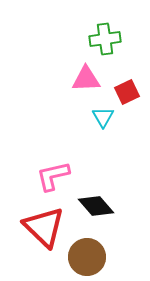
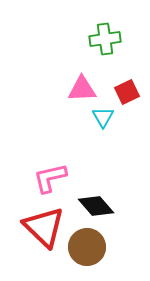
pink triangle: moved 4 px left, 10 px down
pink L-shape: moved 3 px left, 2 px down
brown circle: moved 10 px up
